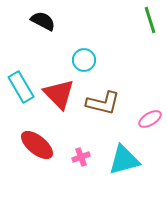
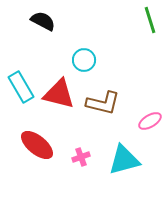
red triangle: rotated 32 degrees counterclockwise
pink ellipse: moved 2 px down
